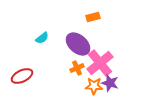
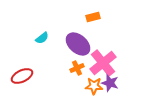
pink cross: moved 3 px right
